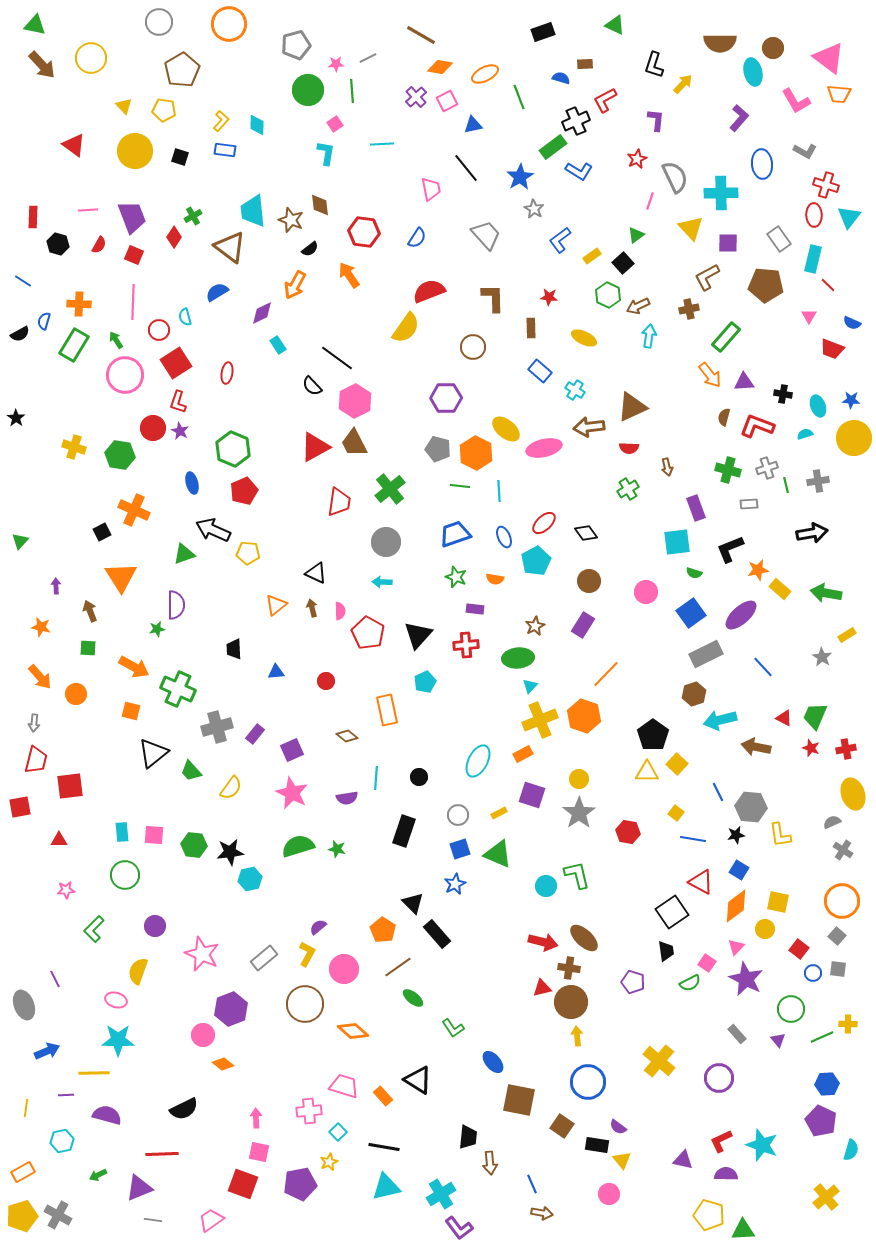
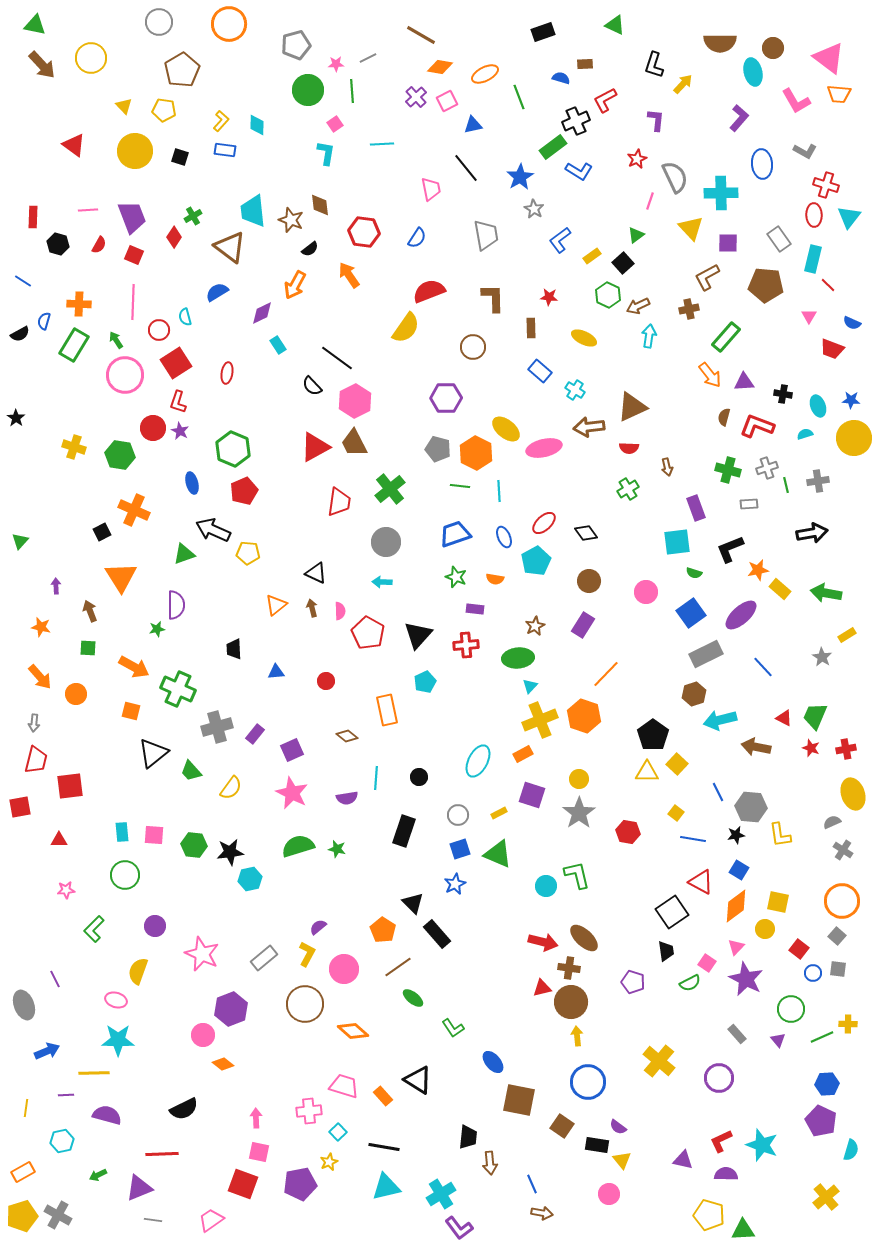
gray trapezoid at (486, 235): rotated 32 degrees clockwise
